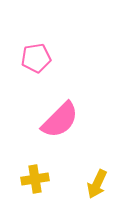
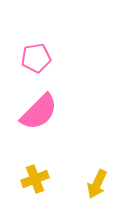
pink semicircle: moved 21 px left, 8 px up
yellow cross: rotated 12 degrees counterclockwise
